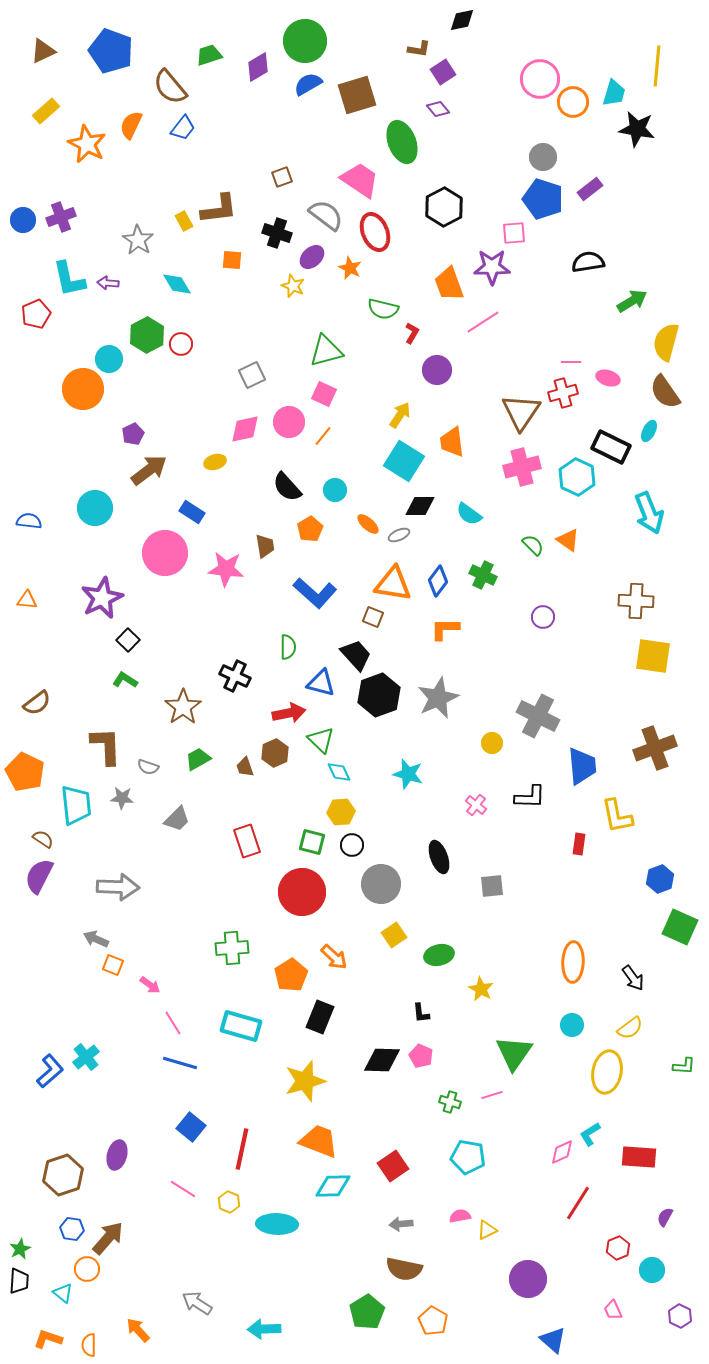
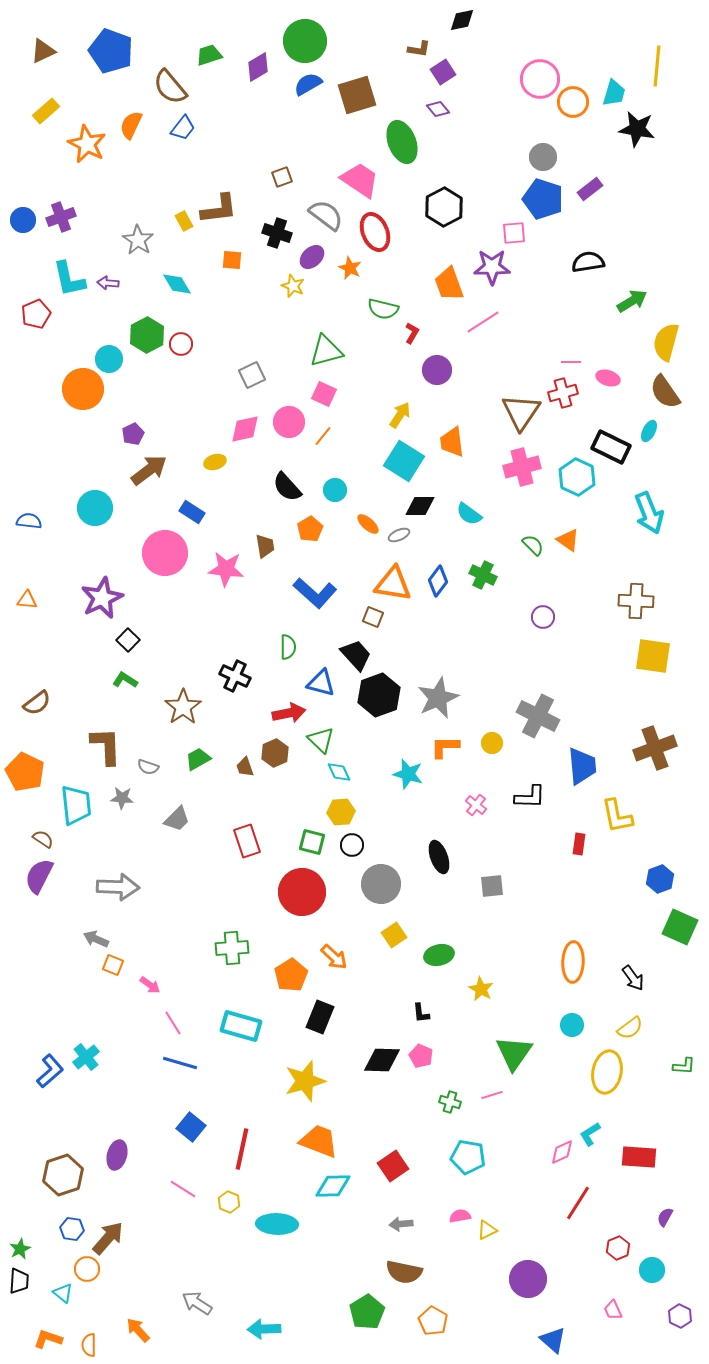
orange L-shape at (445, 629): moved 118 px down
brown semicircle at (404, 1269): moved 3 px down
